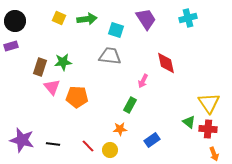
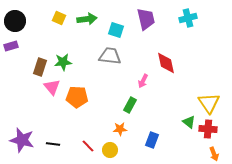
purple trapezoid: rotated 20 degrees clockwise
blue rectangle: rotated 35 degrees counterclockwise
